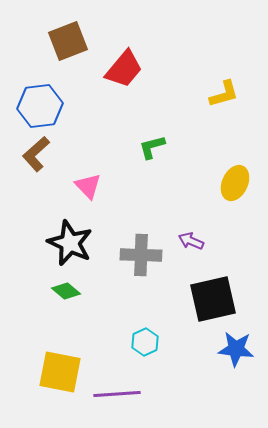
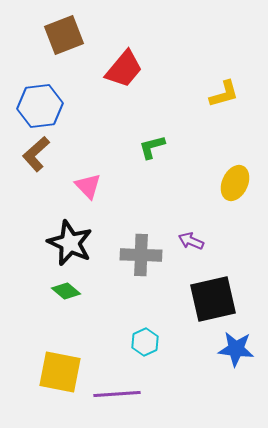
brown square: moved 4 px left, 6 px up
